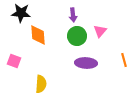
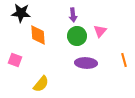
pink square: moved 1 px right, 1 px up
yellow semicircle: rotated 36 degrees clockwise
